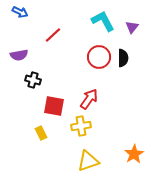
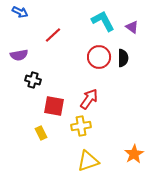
purple triangle: rotated 32 degrees counterclockwise
